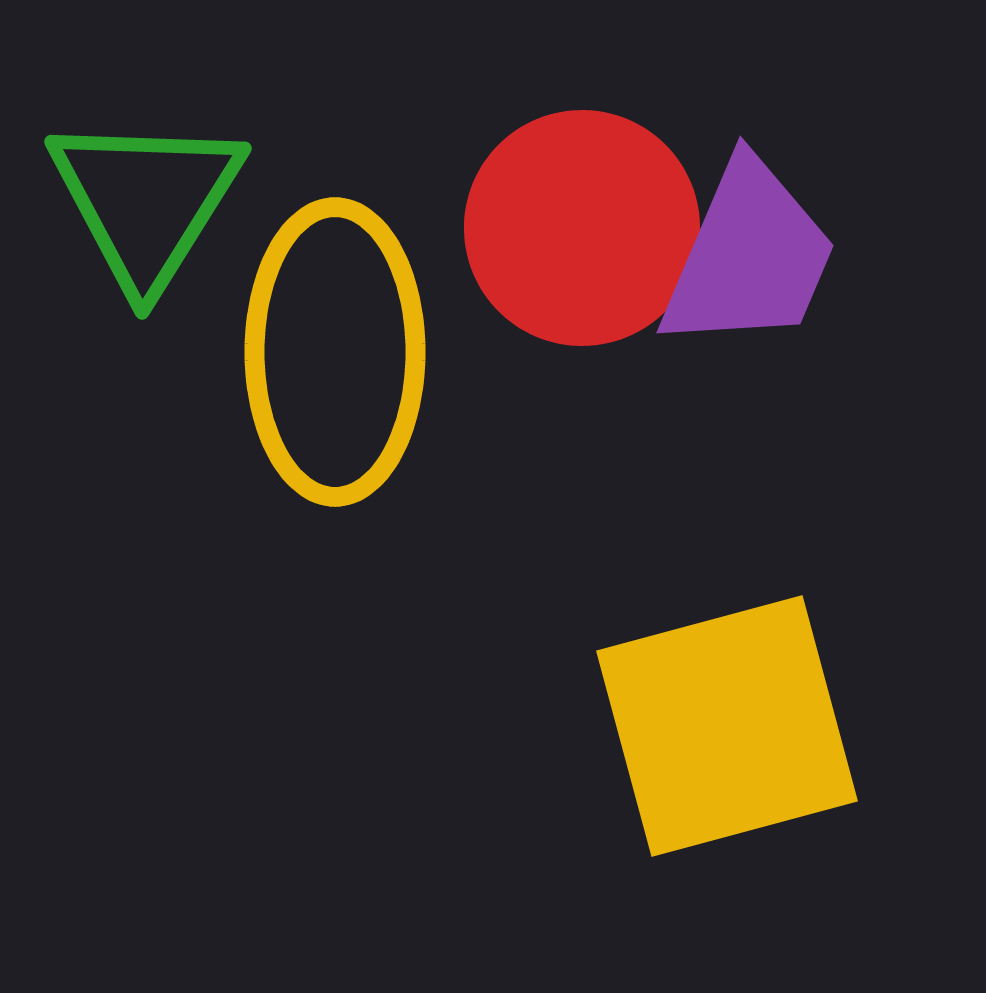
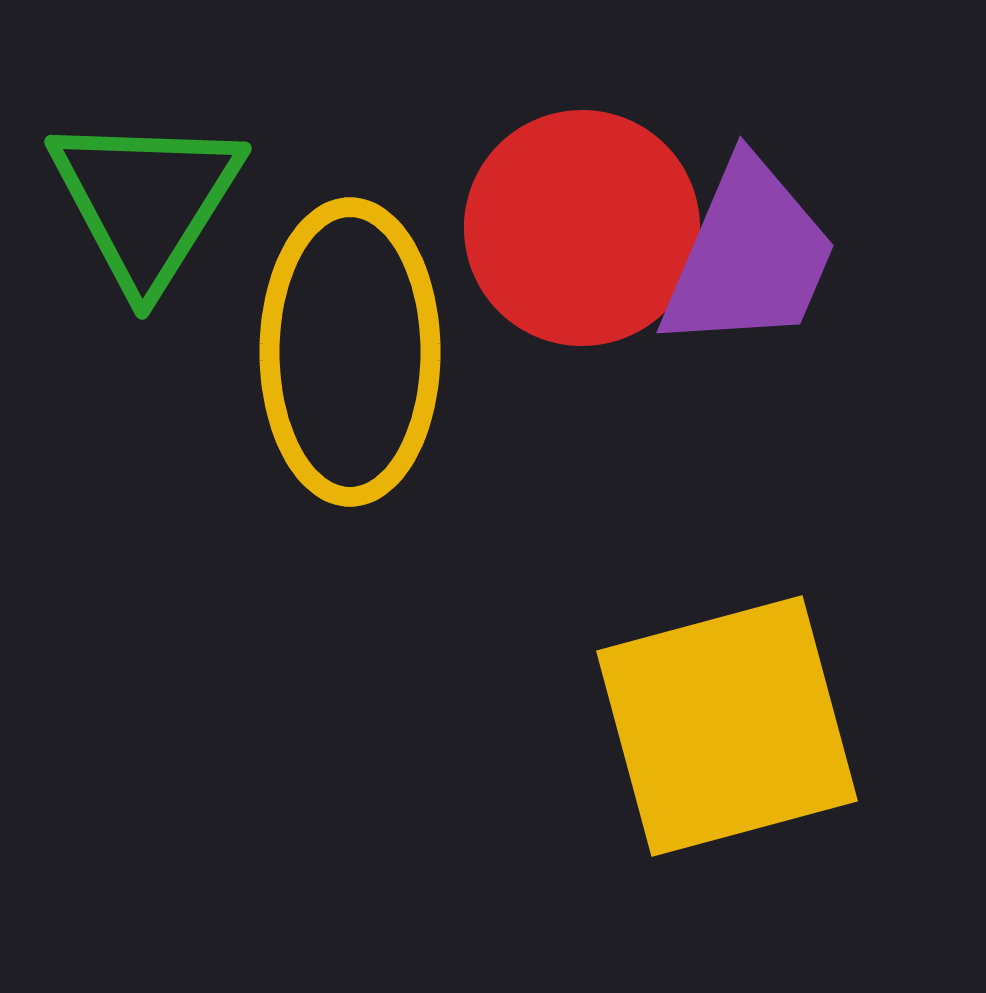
yellow ellipse: moved 15 px right
